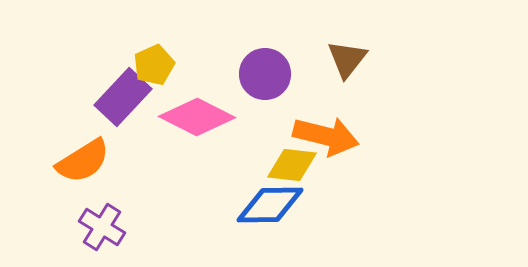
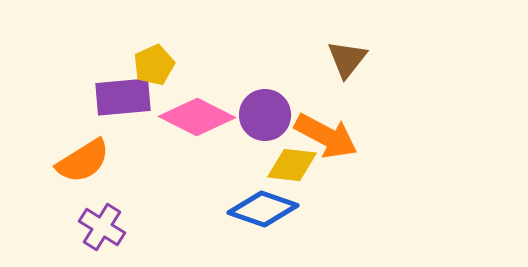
purple circle: moved 41 px down
purple rectangle: rotated 42 degrees clockwise
orange arrow: rotated 14 degrees clockwise
blue diamond: moved 7 px left, 4 px down; rotated 20 degrees clockwise
